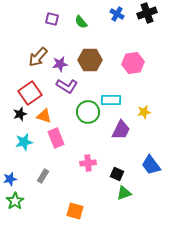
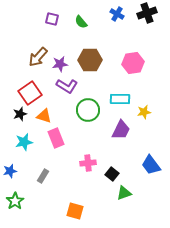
cyan rectangle: moved 9 px right, 1 px up
green circle: moved 2 px up
black square: moved 5 px left; rotated 16 degrees clockwise
blue star: moved 8 px up
